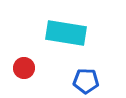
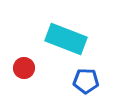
cyan rectangle: moved 6 px down; rotated 12 degrees clockwise
